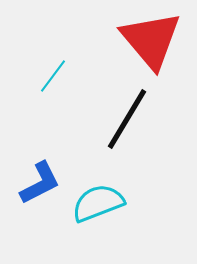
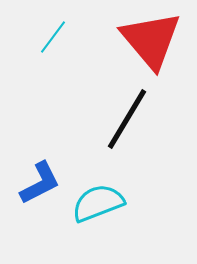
cyan line: moved 39 px up
